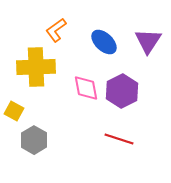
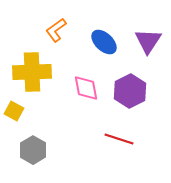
yellow cross: moved 4 px left, 5 px down
purple hexagon: moved 8 px right
gray hexagon: moved 1 px left, 10 px down
